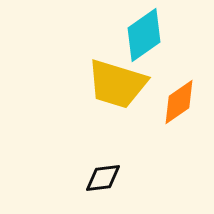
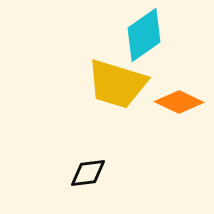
orange diamond: rotated 60 degrees clockwise
black diamond: moved 15 px left, 5 px up
